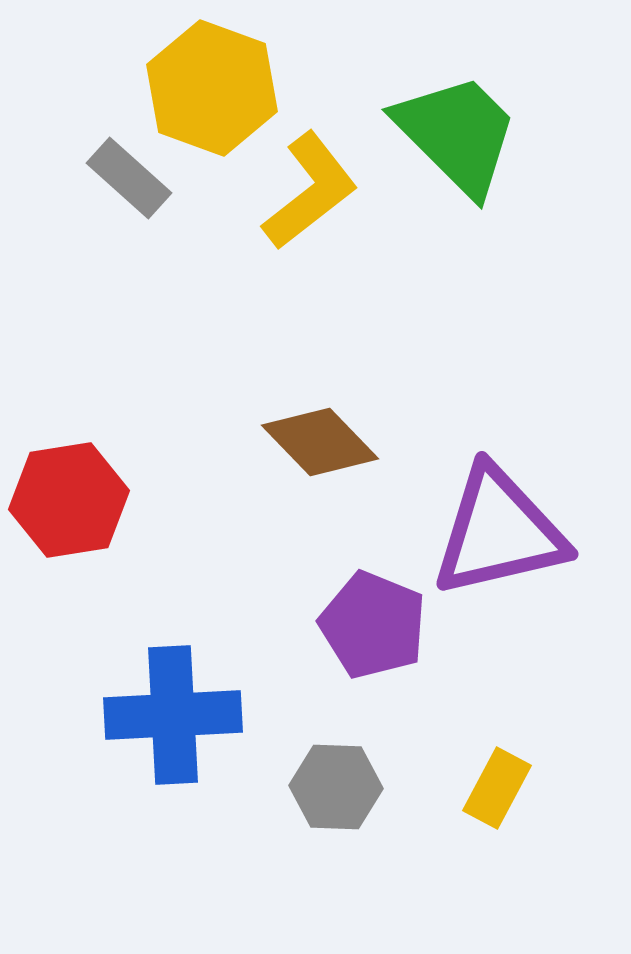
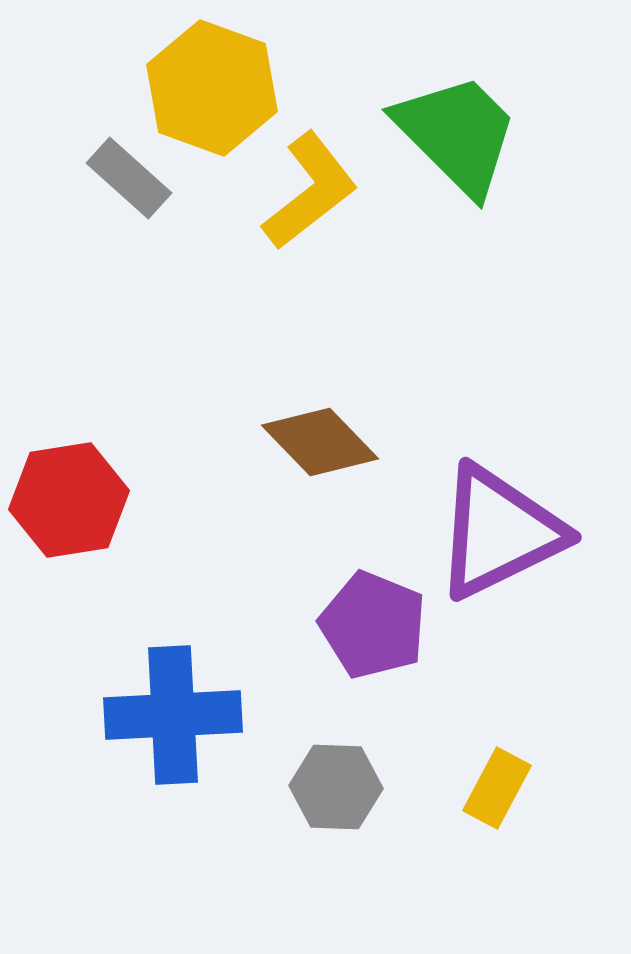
purple triangle: rotated 13 degrees counterclockwise
